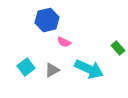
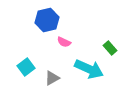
green rectangle: moved 8 px left
gray triangle: moved 8 px down
